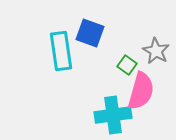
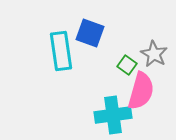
gray star: moved 2 px left, 3 px down
